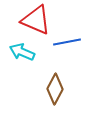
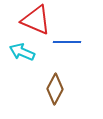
blue line: rotated 12 degrees clockwise
